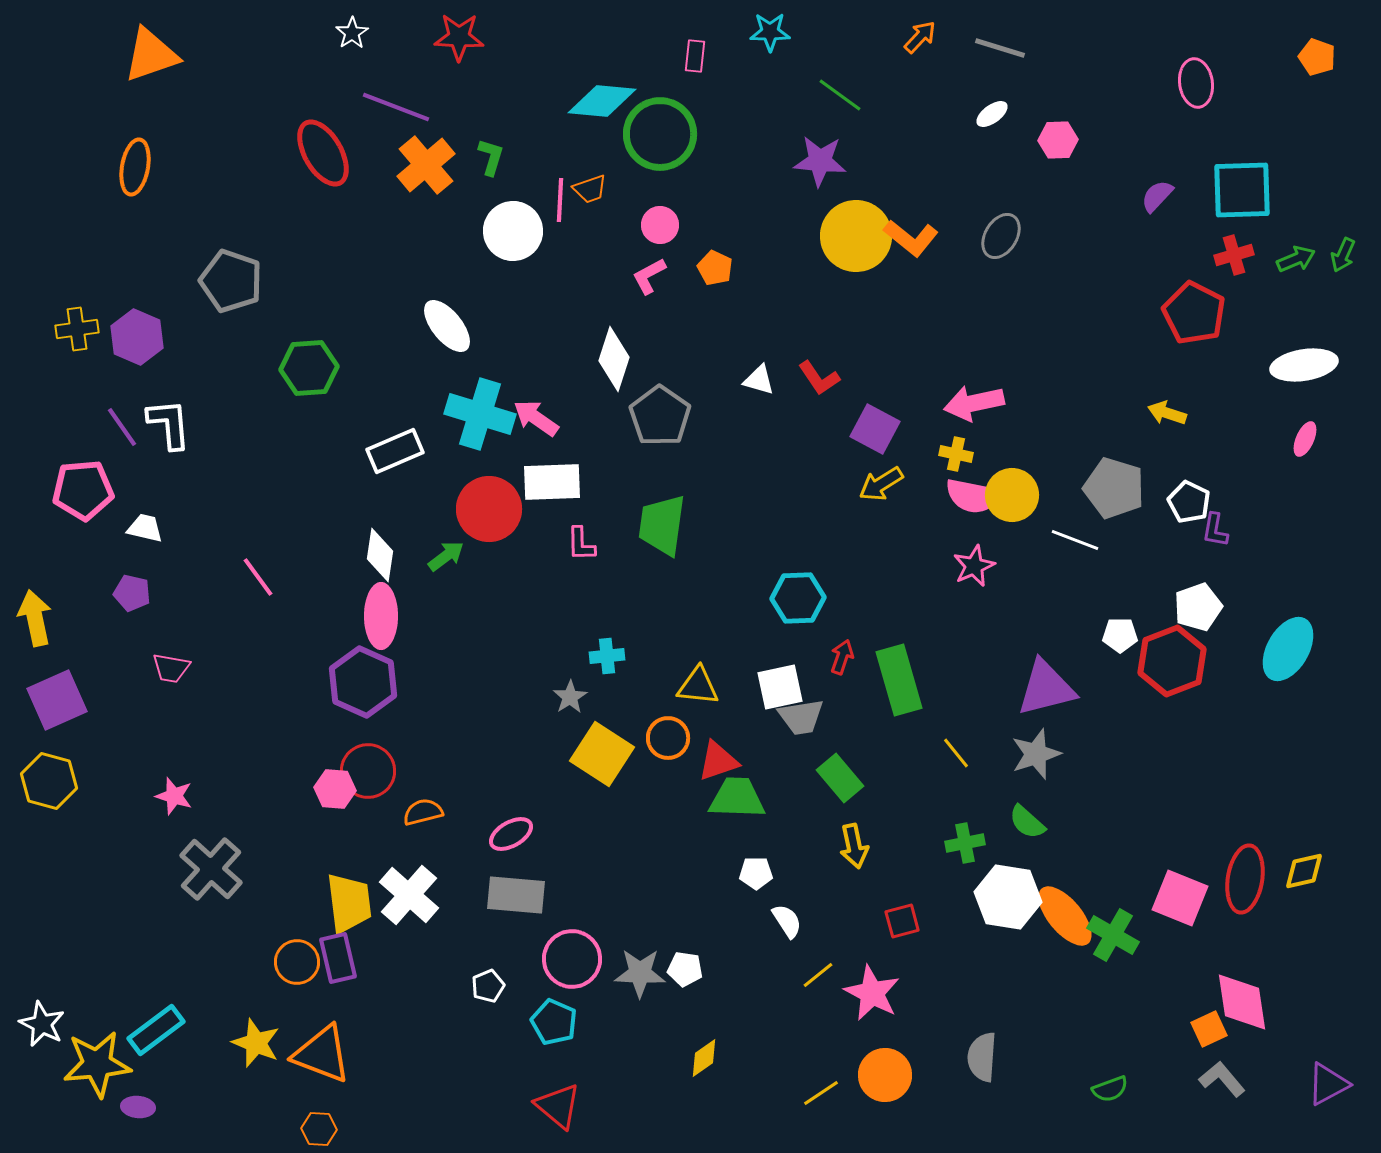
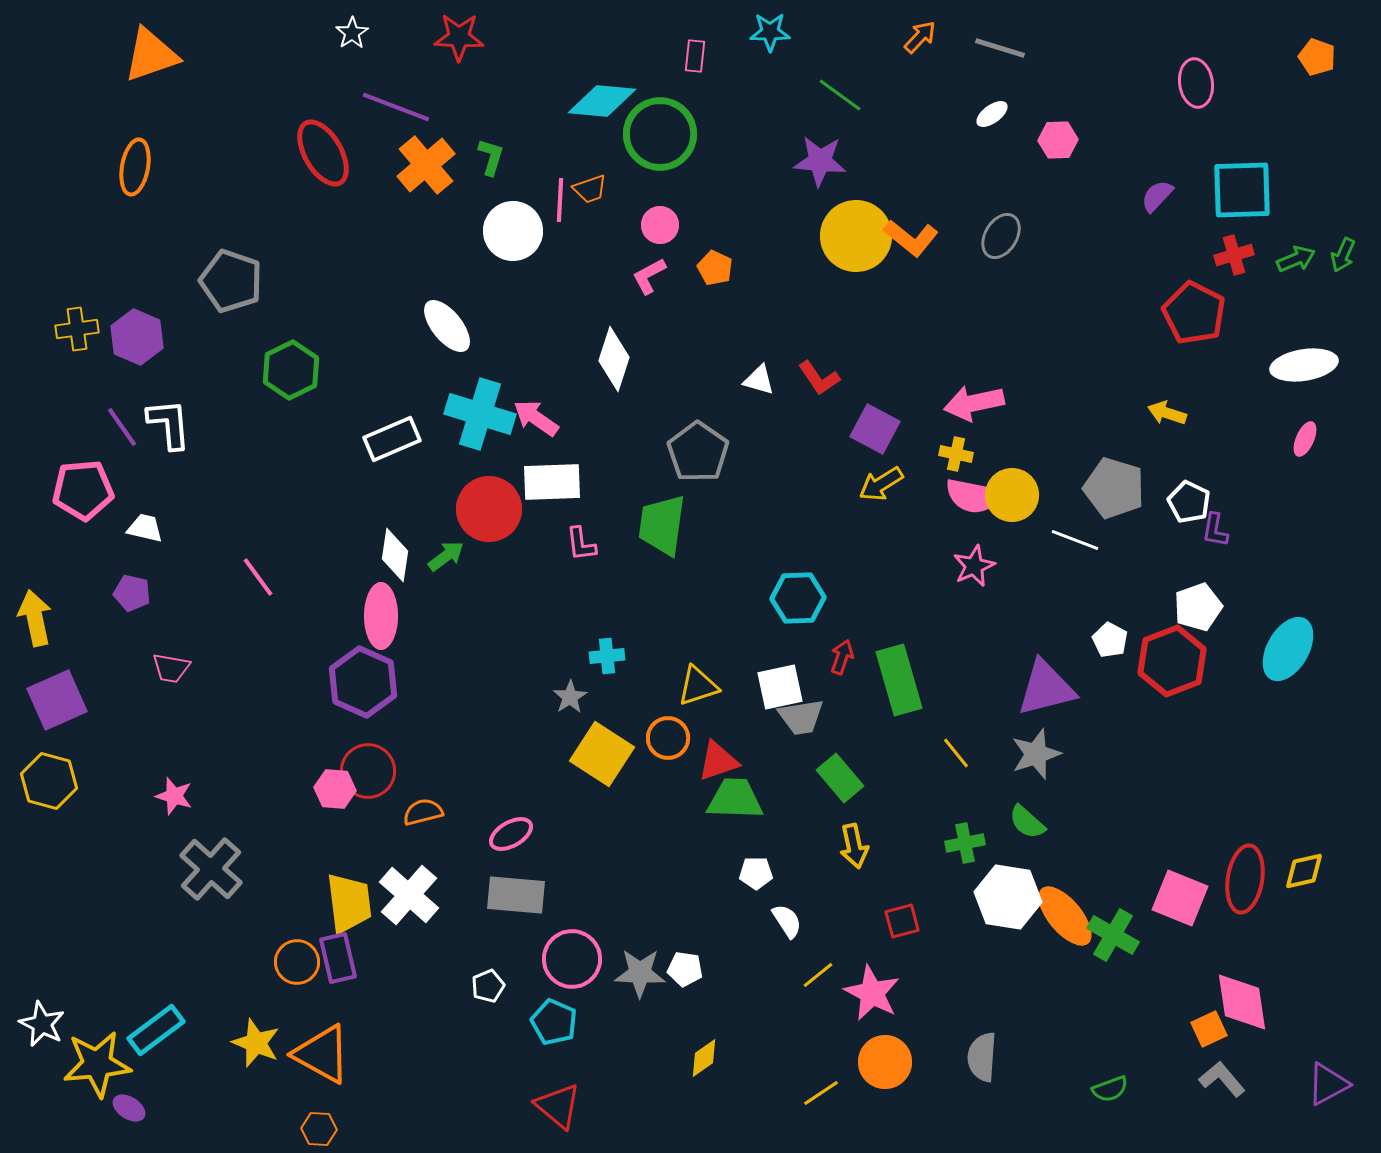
green hexagon at (309, 368): moved 18 px left, 2 px down; rotated 22 degrees counterclockwise
gray pentagon at (660, 416): moved 38 px right, 36 px down
white rectangle at (395, 451): moved 3 px left, 12 px up
pink L-shape at (581, 544): rotated 6 degrees counterclockwise
white diamond at (380, 555): moved 15 px right
white pentagon at (1120, 635): moved 10 px left, 5 px down; rotated 28 degrees clockwise
yellow triangle at (698, 686): rotated 24 degrees counterclockwise
green trapezoid at (737, 798): moved 2 px left, 1 px down
orange triangle at (322, 1054): rotated 8 degrees clockwise
orange circle at (885, 1075): moved 13 px up
purple ellipse at (138, 1107): moved 9 px left, 1 px down; rotated 28 degrees clockwise
